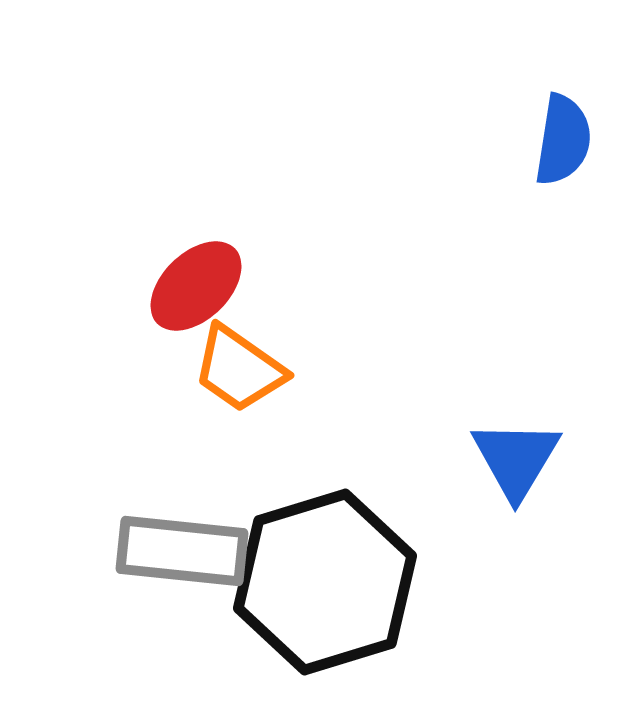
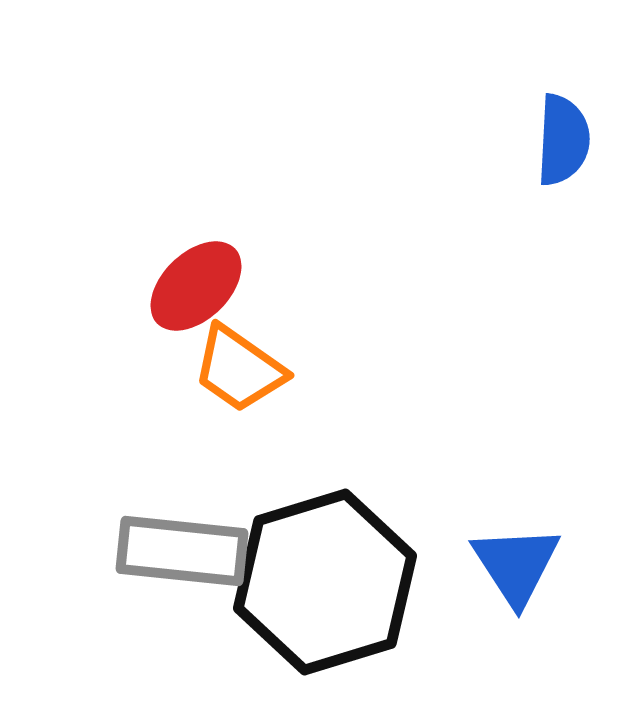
blue semicircle: rotated 6 degrees counterclockwise
blue triangle: moved 106 px down; rotated 4 degrees counterclockwise
